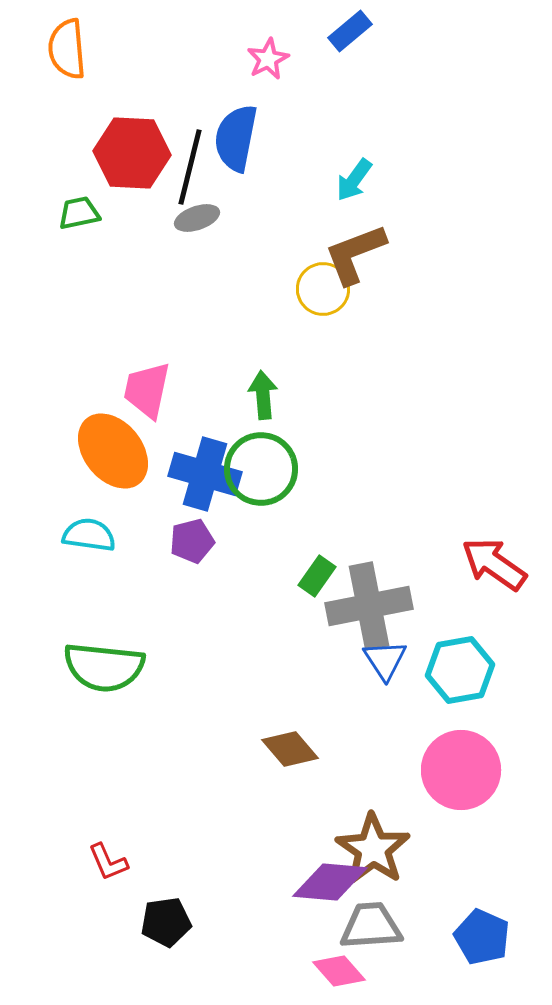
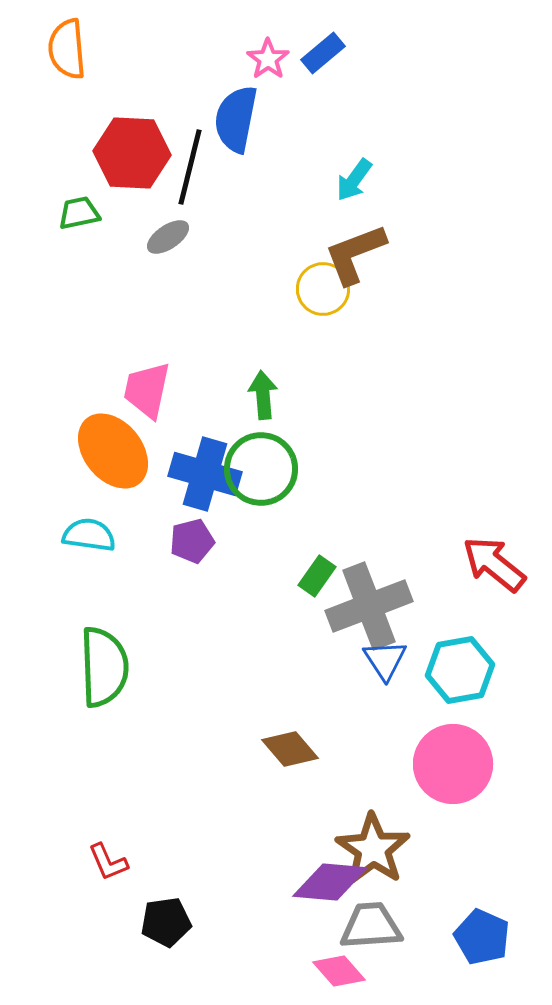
blue rectangle: moved 27 px left, 22 px down
pink star: rotated 9 degrees counterclockwise
blue semicircle: moved 19 px up
gray ellipse: moved 29 px left, 19 px down; rotated 15 degrees counterclockwise
red arrow: rotated 4 degrees clockwise
gray cross: rotated 10 degrees counterclockwise
green semicircle: rotated 98 degrees counterclockwise
pink circle: moved 8 px left, 6 px up
